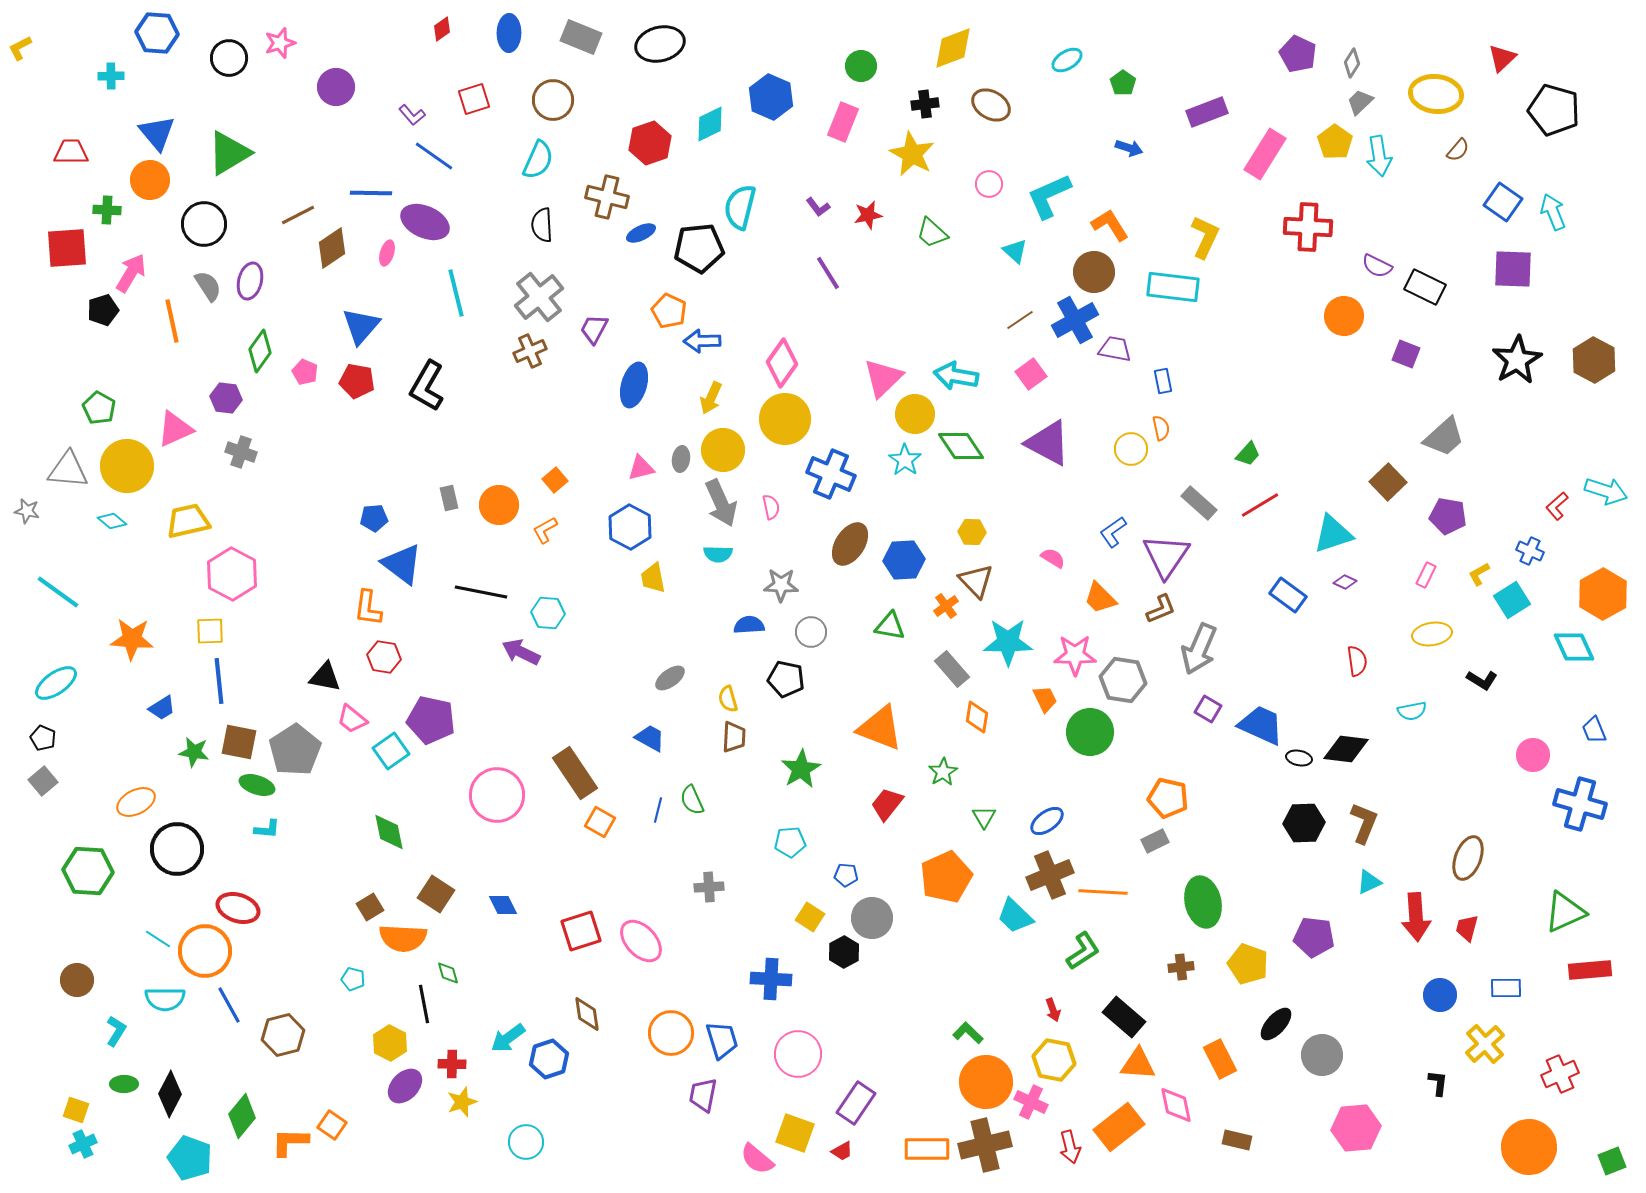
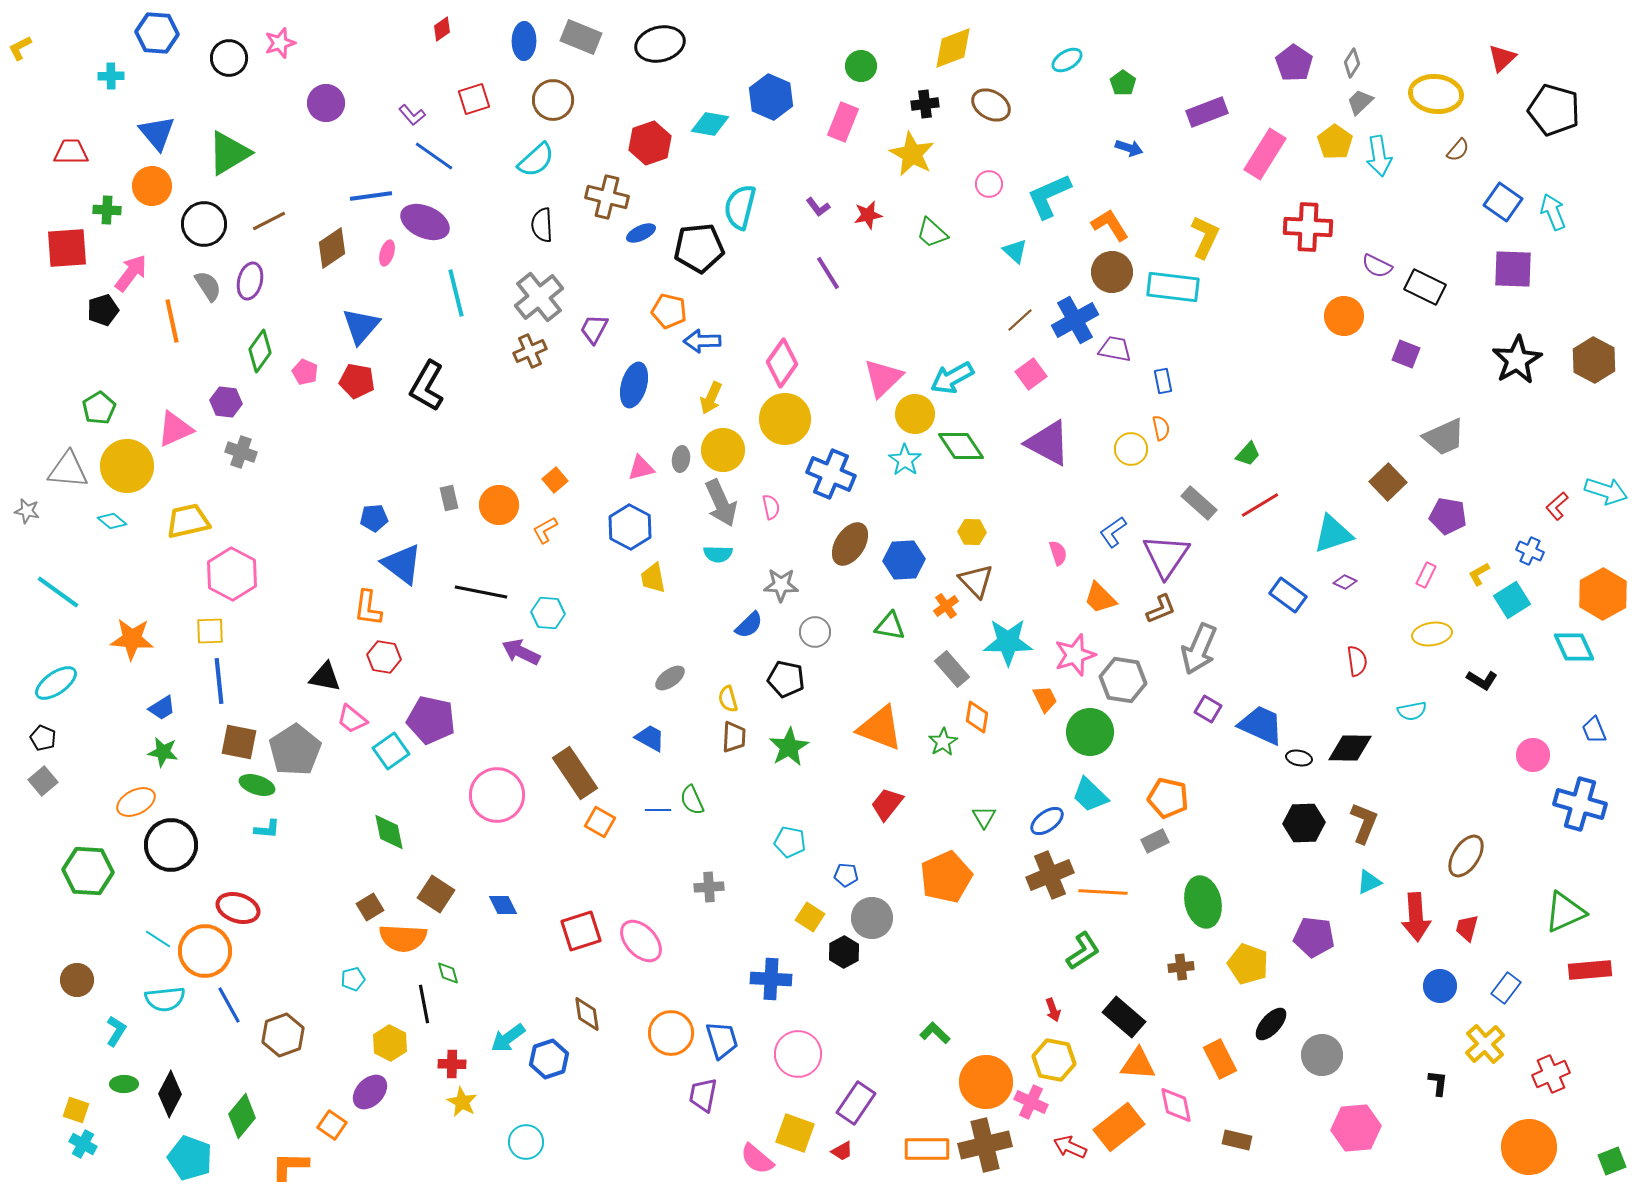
blue ellipse at (509, 33): moved 15 px right, 8 px down
purple pentagon at (1298, 54): moved 4 px left, 9 px down; rotated 9 degrees clockwise
purple circle at (336, 87): moved 10 px left, 16 px down
cyan diamond at (710, 124): rotated 36 degrees clockwise
cyan semicircle at (538, 160): moved 2 px left; rotated 24 degrees clockwise
orange circle at (150, 180): moved 2 px right, 6 px down
blue line at (371, 193): moved 3 px down; rotated 9 degrees counterclockwise
brown line at (298, 215): moved 29 px left, 6 px down
brown circle at (1094, 272): moved 18 px right
pink arrow at (131, 273): rotated 6 degrees clockwise
orange pentagon at (669, 311): rotated 12 degrees counterclockwise
brown line at (1020, 320): rotated 8 degrees counterclockwise
cyan arrow at (956, 376): moved 4 px left, 2 px down; rotated 39 degrees counterclockwise
purple hexagon at (226, 398): moved 4 px down
green pentagon at (99, 408): rotated 12 degrees clockwise
gray trapezoid at (1444, 437): rotated 18 degrees clockwise
pink semicircle at (1053, 558): moved 5 px right, 5 px up; rotated 40 degrees clockwise
blue semicircle at (749, 625): rotated 140 degrees clockwise
gray circle at (811, 632): moved 4 px right
pink star at (1075, 655): rotated 18 degrees counterclockwise
black diamond at (1346, 749): moved 4 px right, 1 px up; rotated 6 degrees counterclockwise
green star at (194, 752): moved 31 px left
green star at (801, 769): moved 12 px left, 22 px up
green star at (943, 772): moved 30 px up
blue line at (658, 810): rotated 75 degrees clockwise
cyan pentagon at (790, 842): rotated 16 degrees clockwise
black circle at (177, 849): moved 6 px left, 4 px up
brown ellipse at (1468, 858): moved 2 px left, 2 px up; rotated 12 degrees clockwise
cyan trapezoid at (1015, 916): moved 75 px right, 121 px up
cyan pentagon at (353, 979): rotated 30 degrees counterclockwise
blue rectangle at (1506, 988): rotated 52 degrees counterclockwise
blue circle at (1440, 995): moved 9 px up
cyan semicircle at (165, 999): rotated 6 degrees counterclockwise
black ellipse at (1276, 1024): moved 5 px left
green L-shape at (968, 1033): moved 33 px left
brown hexagon at (283, 1035): rotated 6 degrees counterclockwise
red cross at (1560, 1074): moved 9 px left
purple ellipse at (405, 1086): moved 35 px left, 6 px down
yellow star at (462, 1102): rotated 24 degrees counterclockwise
orange L-shape at (290, 1142): moved 24 px down
cyan cross at (83, 1144): rotated 36 degrees counterclockwise
red arrow at (1070, 1147): rotated 128 degrees clockwise
